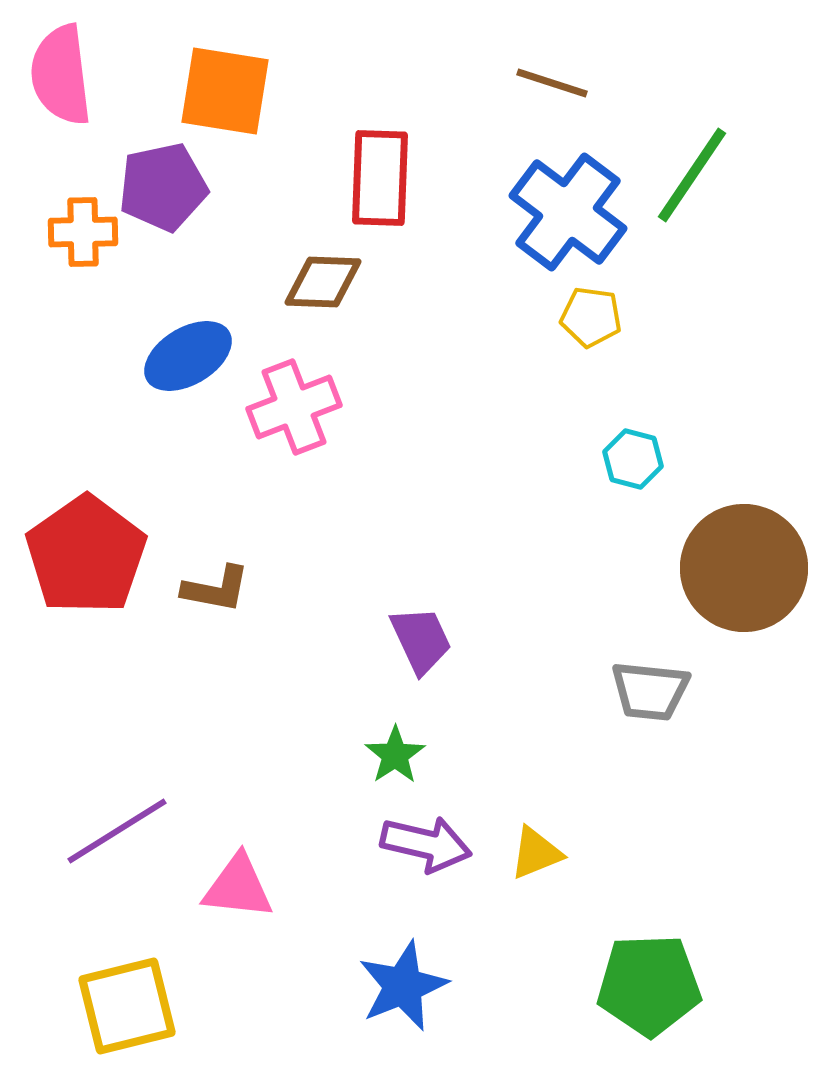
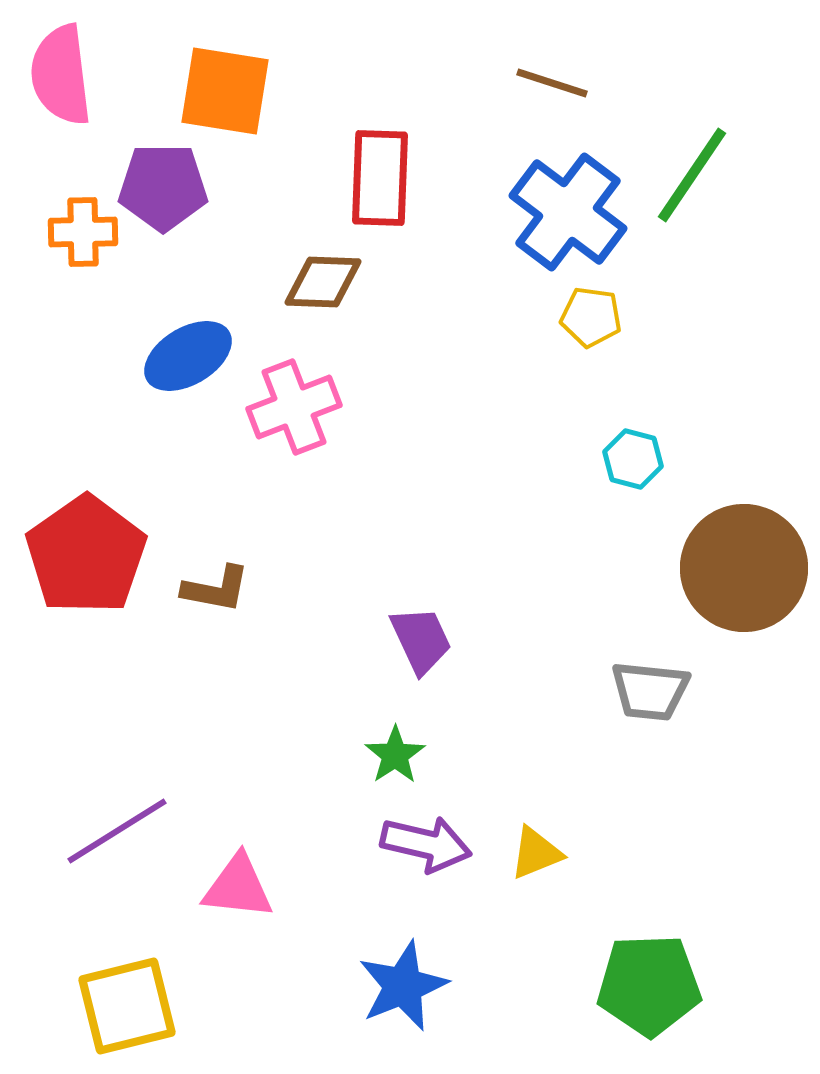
purple pentagon: rotated 12 degrees clockwise
